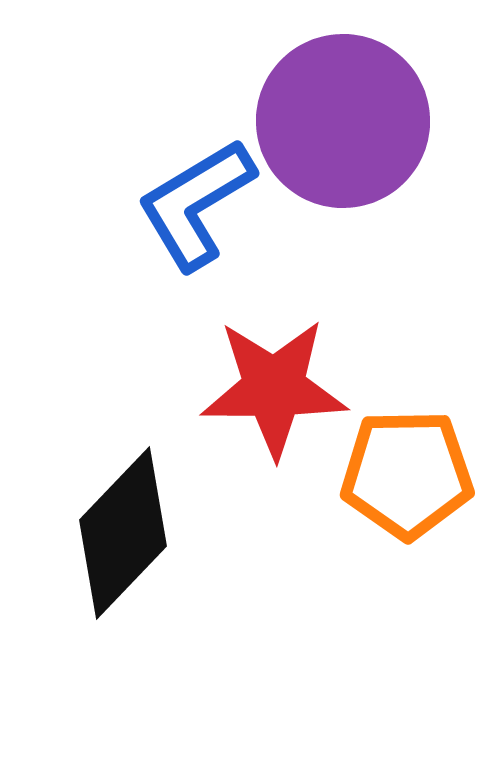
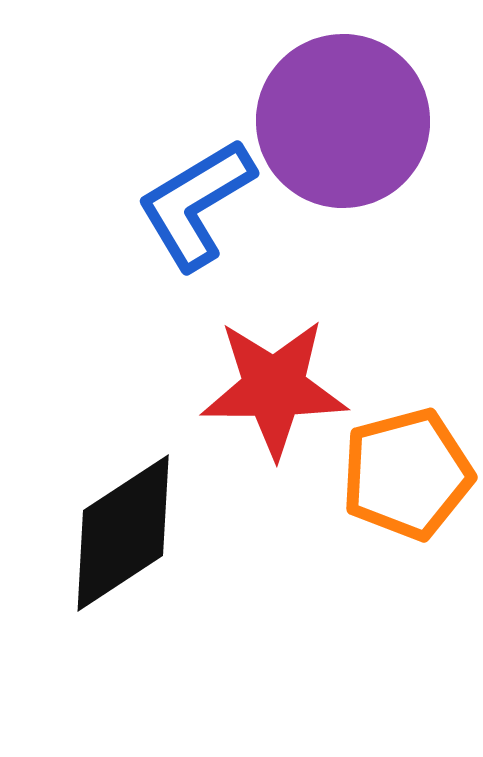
orange pentagon: rotated 14 degrees counterclockwise
black diamond: rotated 13 degrees clockwise
